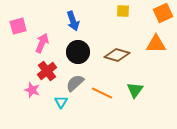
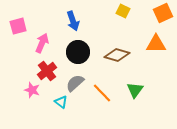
yellow square: rotated 24 degrees clockwise
orange line: rotated 20 degrees clockwise
cyan triangle: rotated 24 degrees counterclockwise
